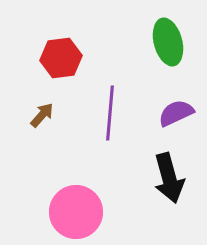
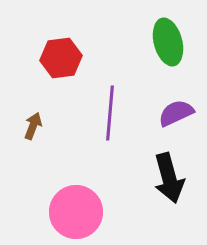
brown arrow: moved 9 px left, 11 px down; rotated 20 degrees counterclockwise
